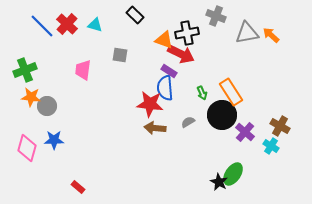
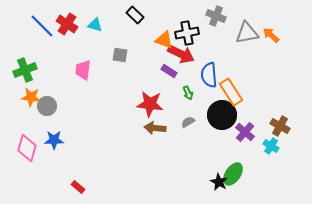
red cross: rotated 10 degrees counterclockwise
blue semicircle: moved 44 px right, 13 px up
green arrow: moved 14 px left
